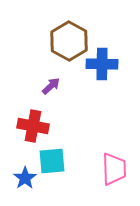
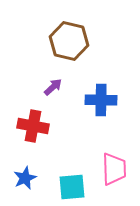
brown hexagon: rotated 15 degrees counterclockwise
blue cross: moved 1 px left, 36 px down
purple arrow: moved 2 px right, 1 px down
cyan square: moved 20 px right, 26 px down
blue star: rotated 10 degrees clockwise
